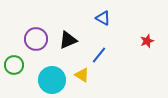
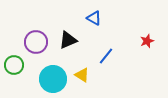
blue triangle: moved 9 px left
purple circle: moved 3 px down
blue line: moved 7 px right, 1 px down
cyan circle: moved 1 px right, 1 px up
